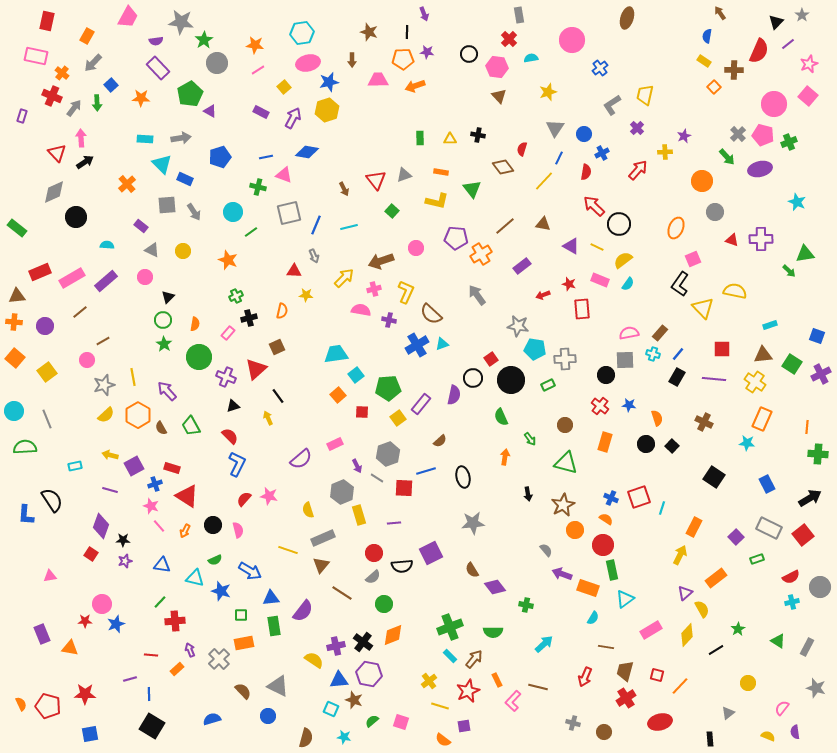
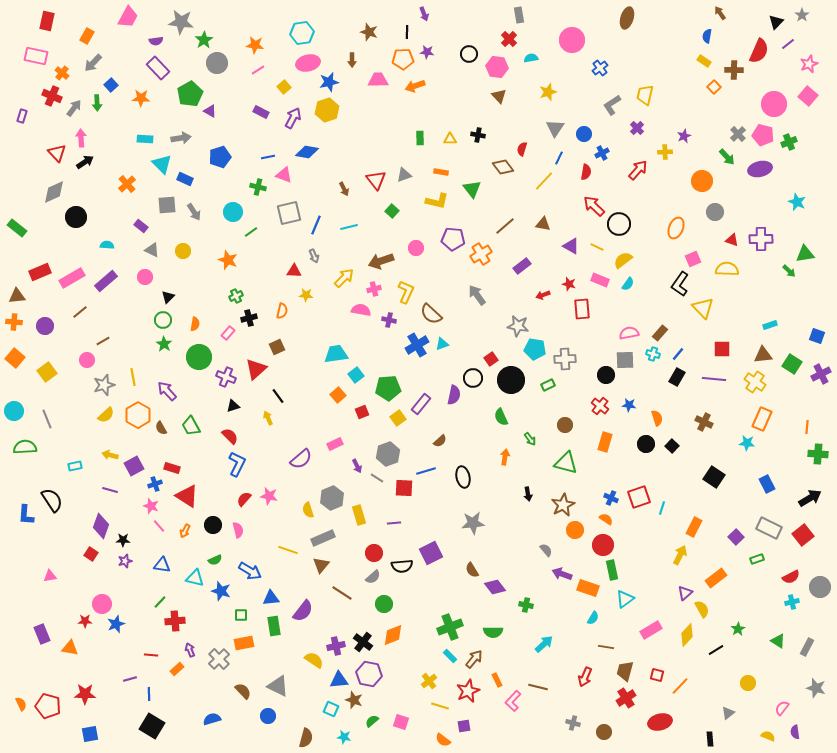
blue line at (266, 157): moved 2 px right
purple pentagon at (456, 238): moved 3 px left, 1 px down
yellow semicircle at (735, 291): moved 8 px left, 22 px up; rotated 10 degrees counterclockwise
red square at (362, 412): rotated 24 degrees counterclockwise
gray hexagon at (342, 492): moved 10 px left, 6 px down
